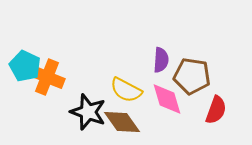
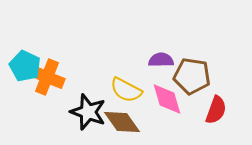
purple semicircle: rotated 95 degrees counterclockwise
